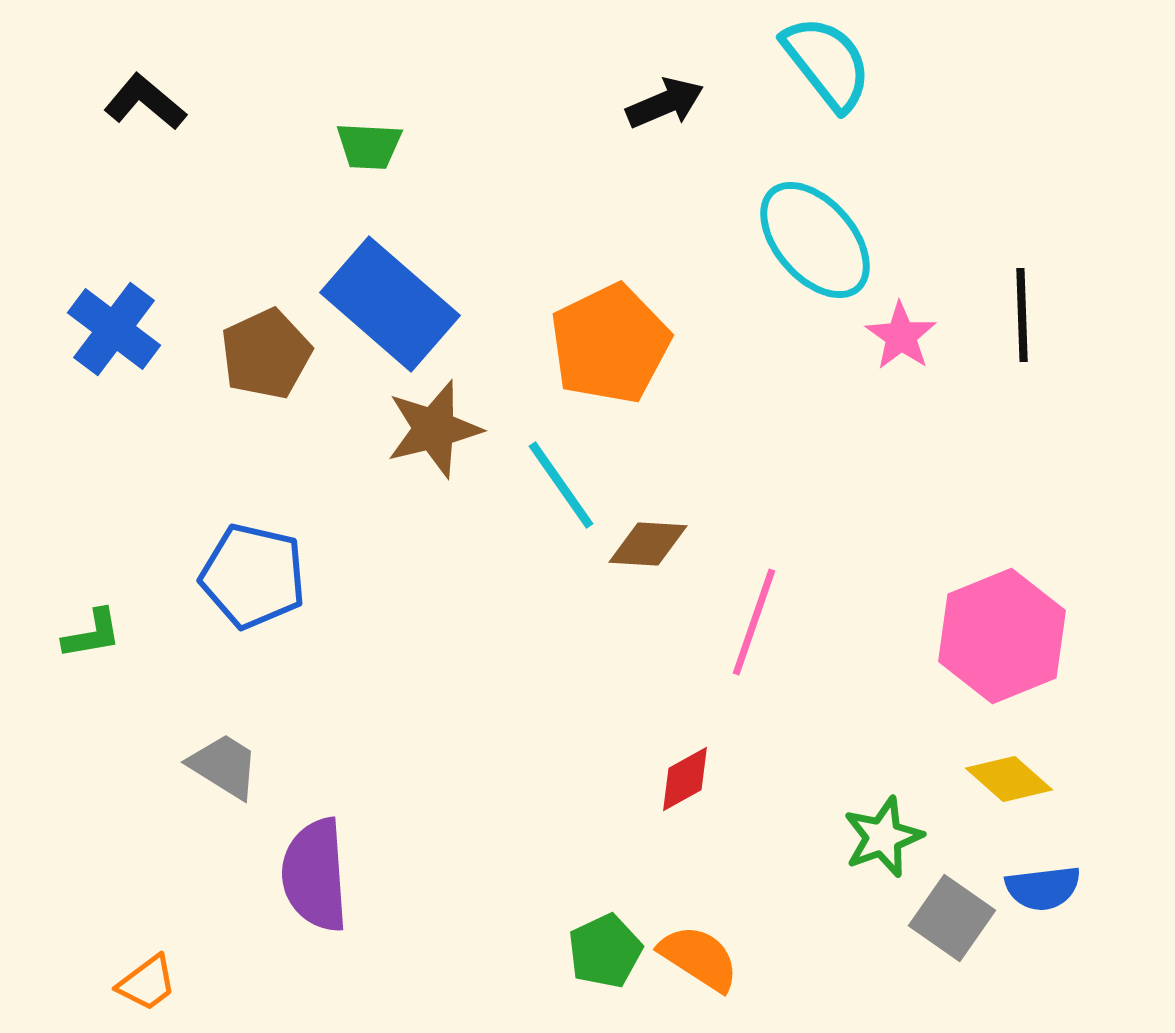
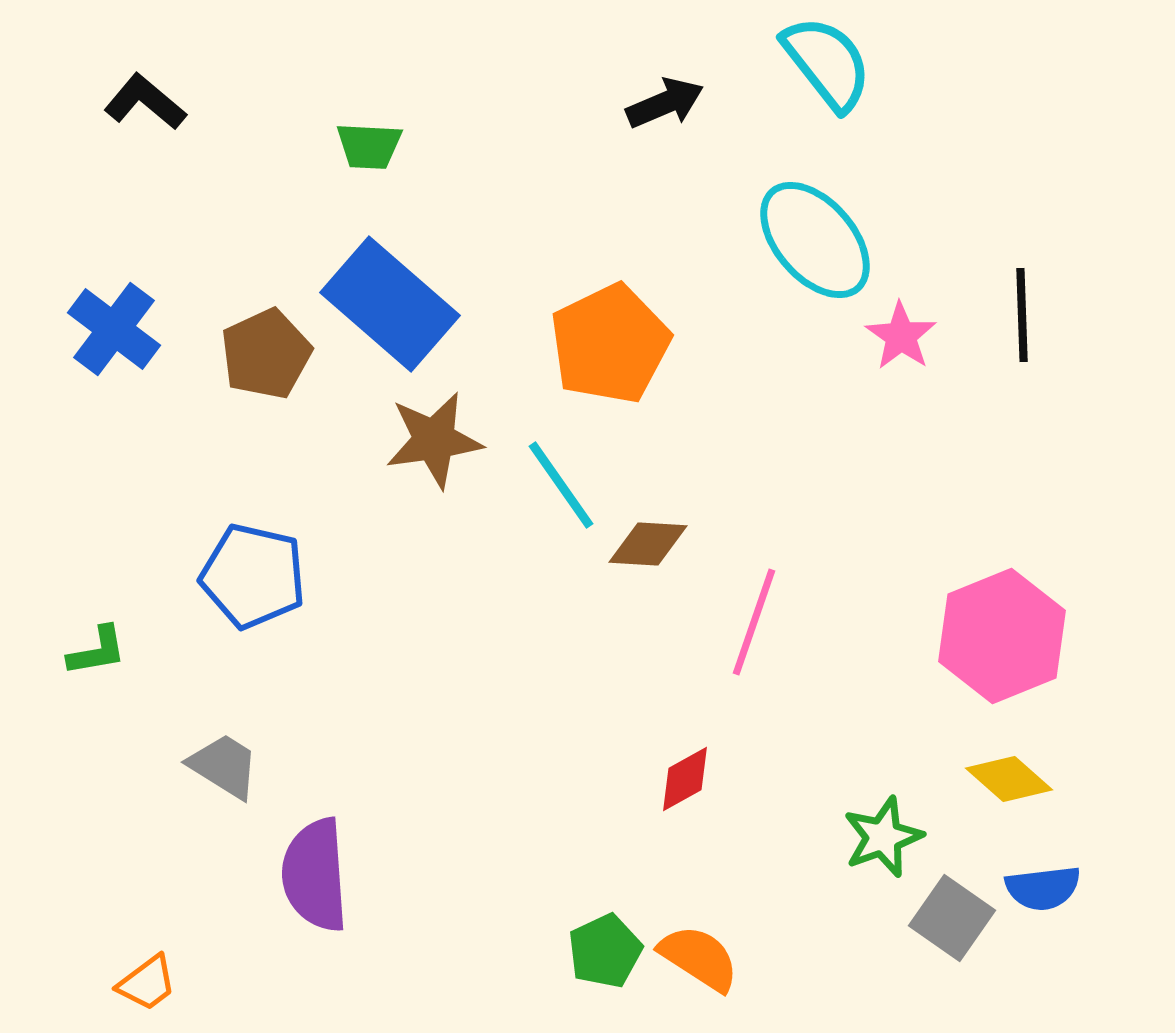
brown star: moved 11 px down; rotated 6 degrees clockwise
green L-shape: moved 5 px right, 17 px down
